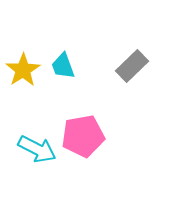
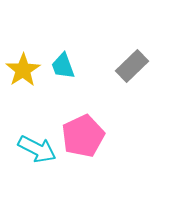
pink pentagon: rotated 15 degrees counterclockwise
